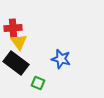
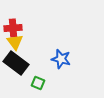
yellow triangle: moved 4 px left
